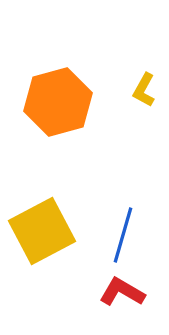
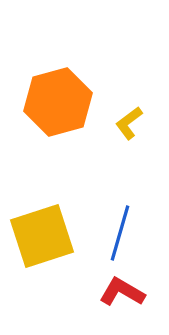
yellow L-shape: moved 15 px left, 33 px down; rotated 24 degrees clockwise
yellow square: moved 5 px down; rotated 10 degrees clockwise
blue line: moved 3 px left, 2 px up
